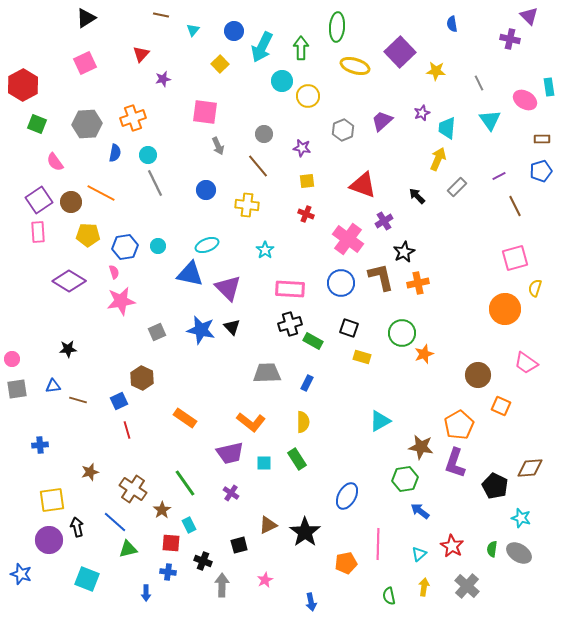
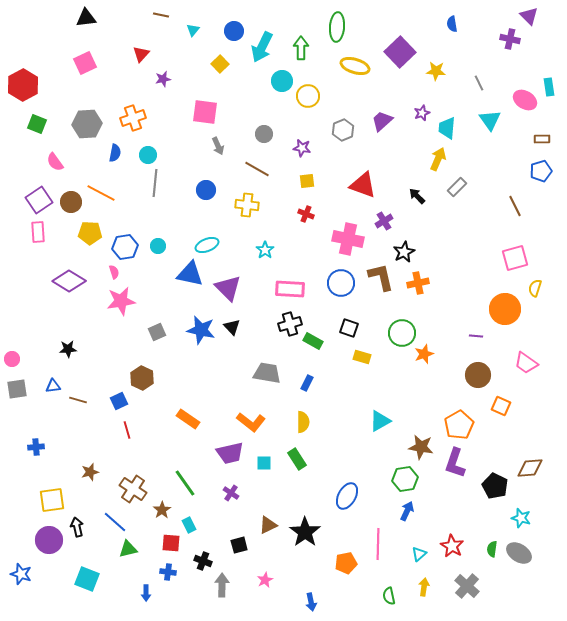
black triangle at (86, 18): rotated 25 degrees clockwise
brown line at (258, 166): moved 1 px left, 3 px down; rotated 20 degrees counterclockwise
purple line at (499, 176): moved 23 px left, 160 px down; rotated 32 degrees clockwise
gray line at (155, 183): rotated 32 degrees clockwise
yellow pentagon at (88, 235): moved 2 px right, 2 px up
pink cross at (348, 239): rotated 24 degrees counterclockwise
gray trapezoid at (267, 373): rotated 12 degrees clockwise
orange rectangle at (185, 418): moved 3 px right, 1 px down
blue cross at (40, 445): moved 4 px left, 2 px down
blue arrow at (420, 511): moved 13 px left; rotated 78 degrees clockwise
